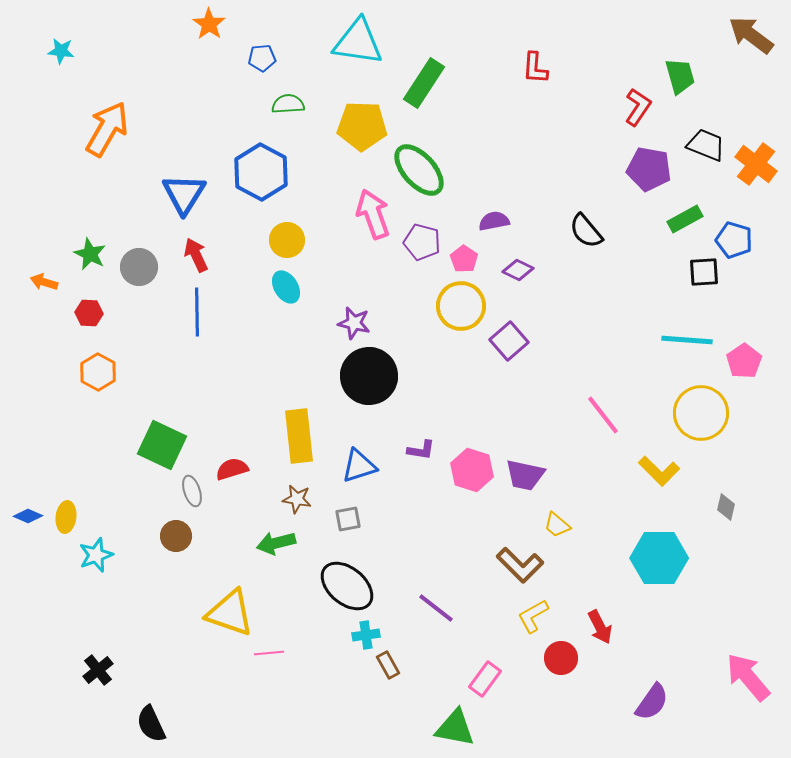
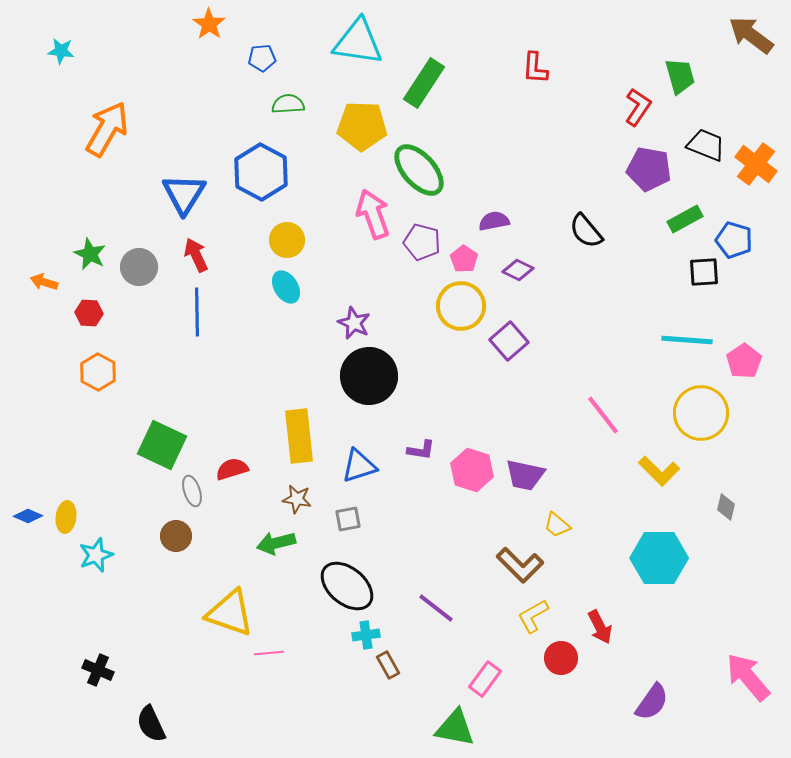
purple star at (354, 323): rotated 12 degrees clockwise
black cross at (98, 670): rotated 28 degrees counterclockwise
